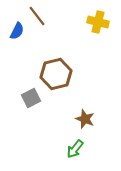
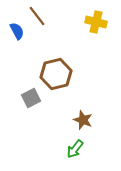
yellow cross: moved 2 px left
blue semicircle: rotated 54 degrees counterclockwise
brown star: moved 2 px left, 1 px down
